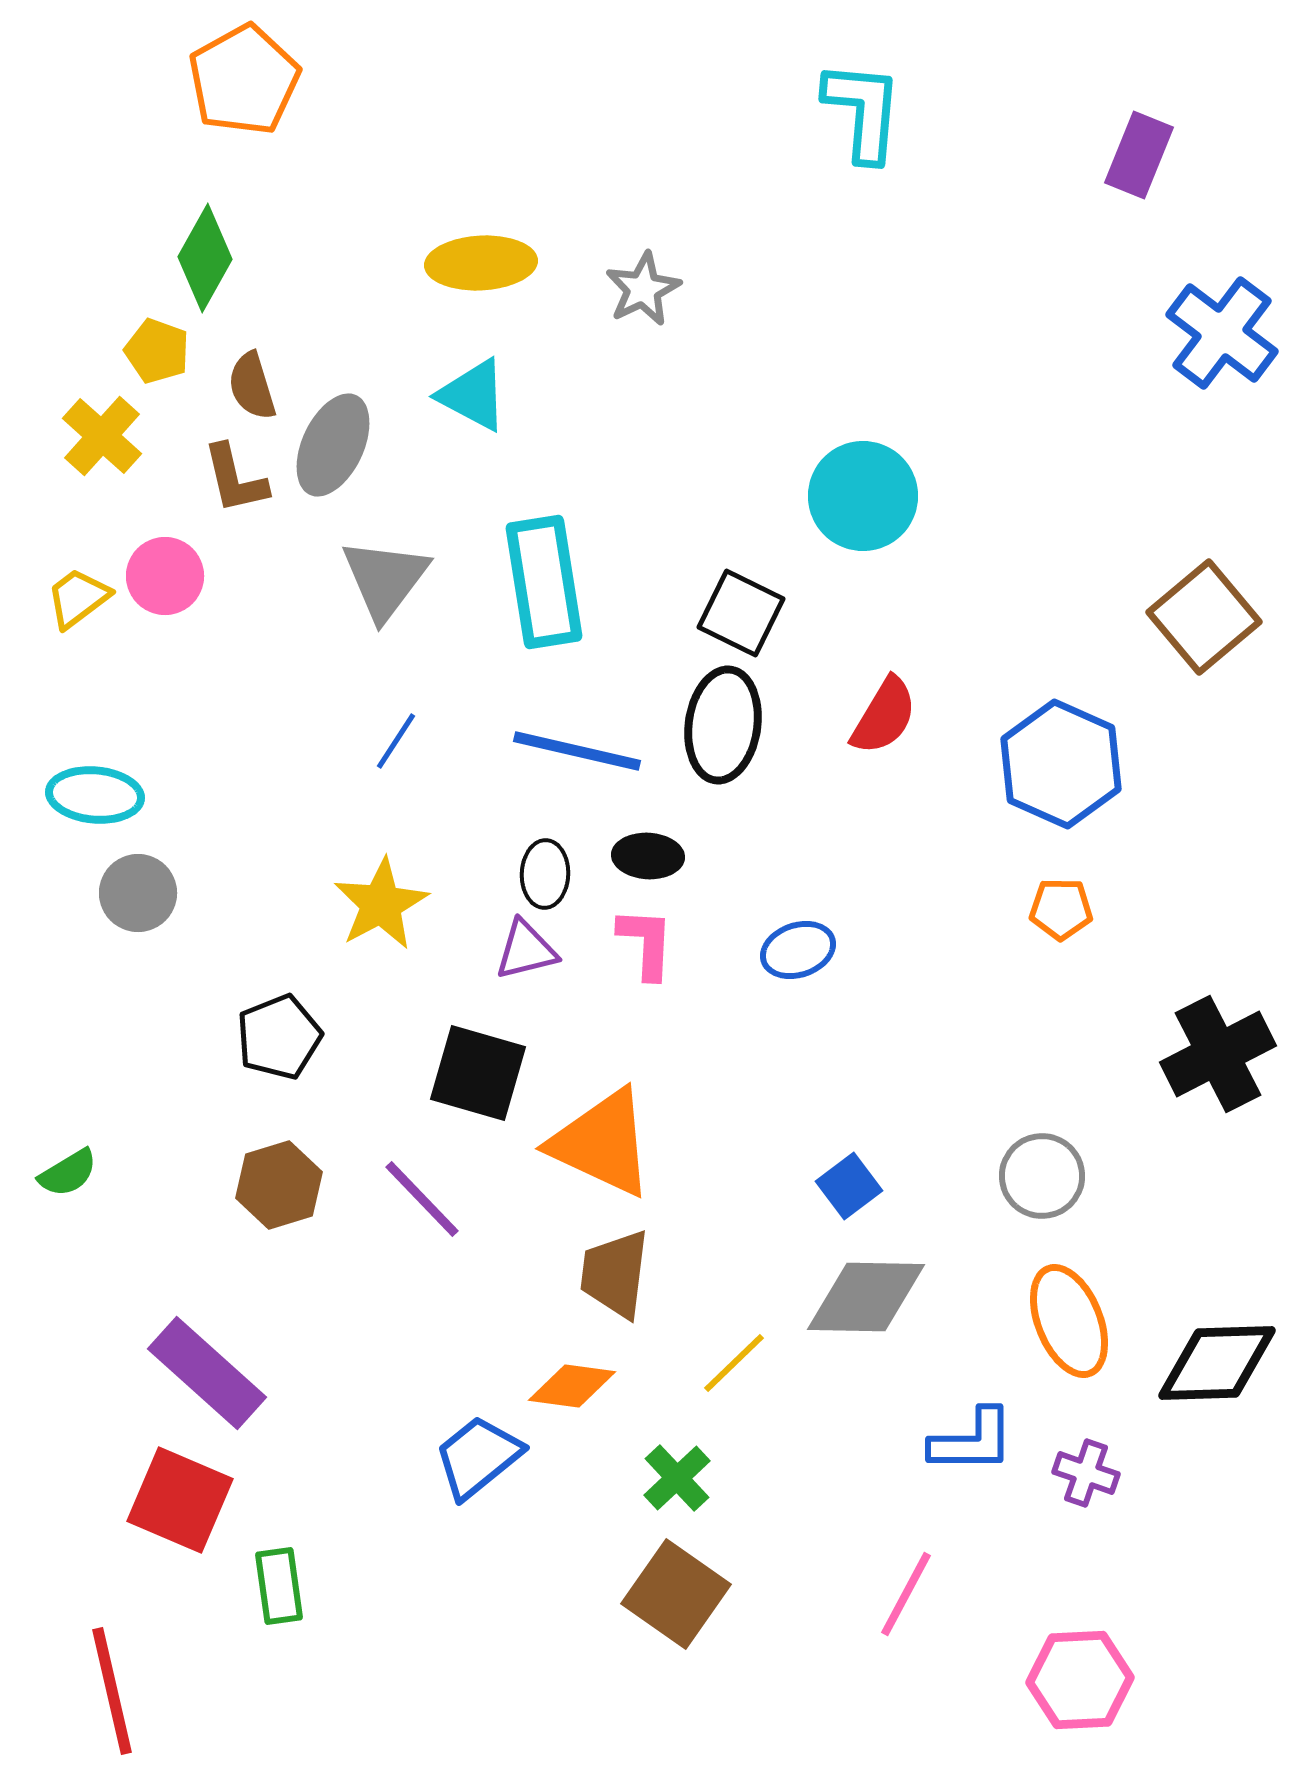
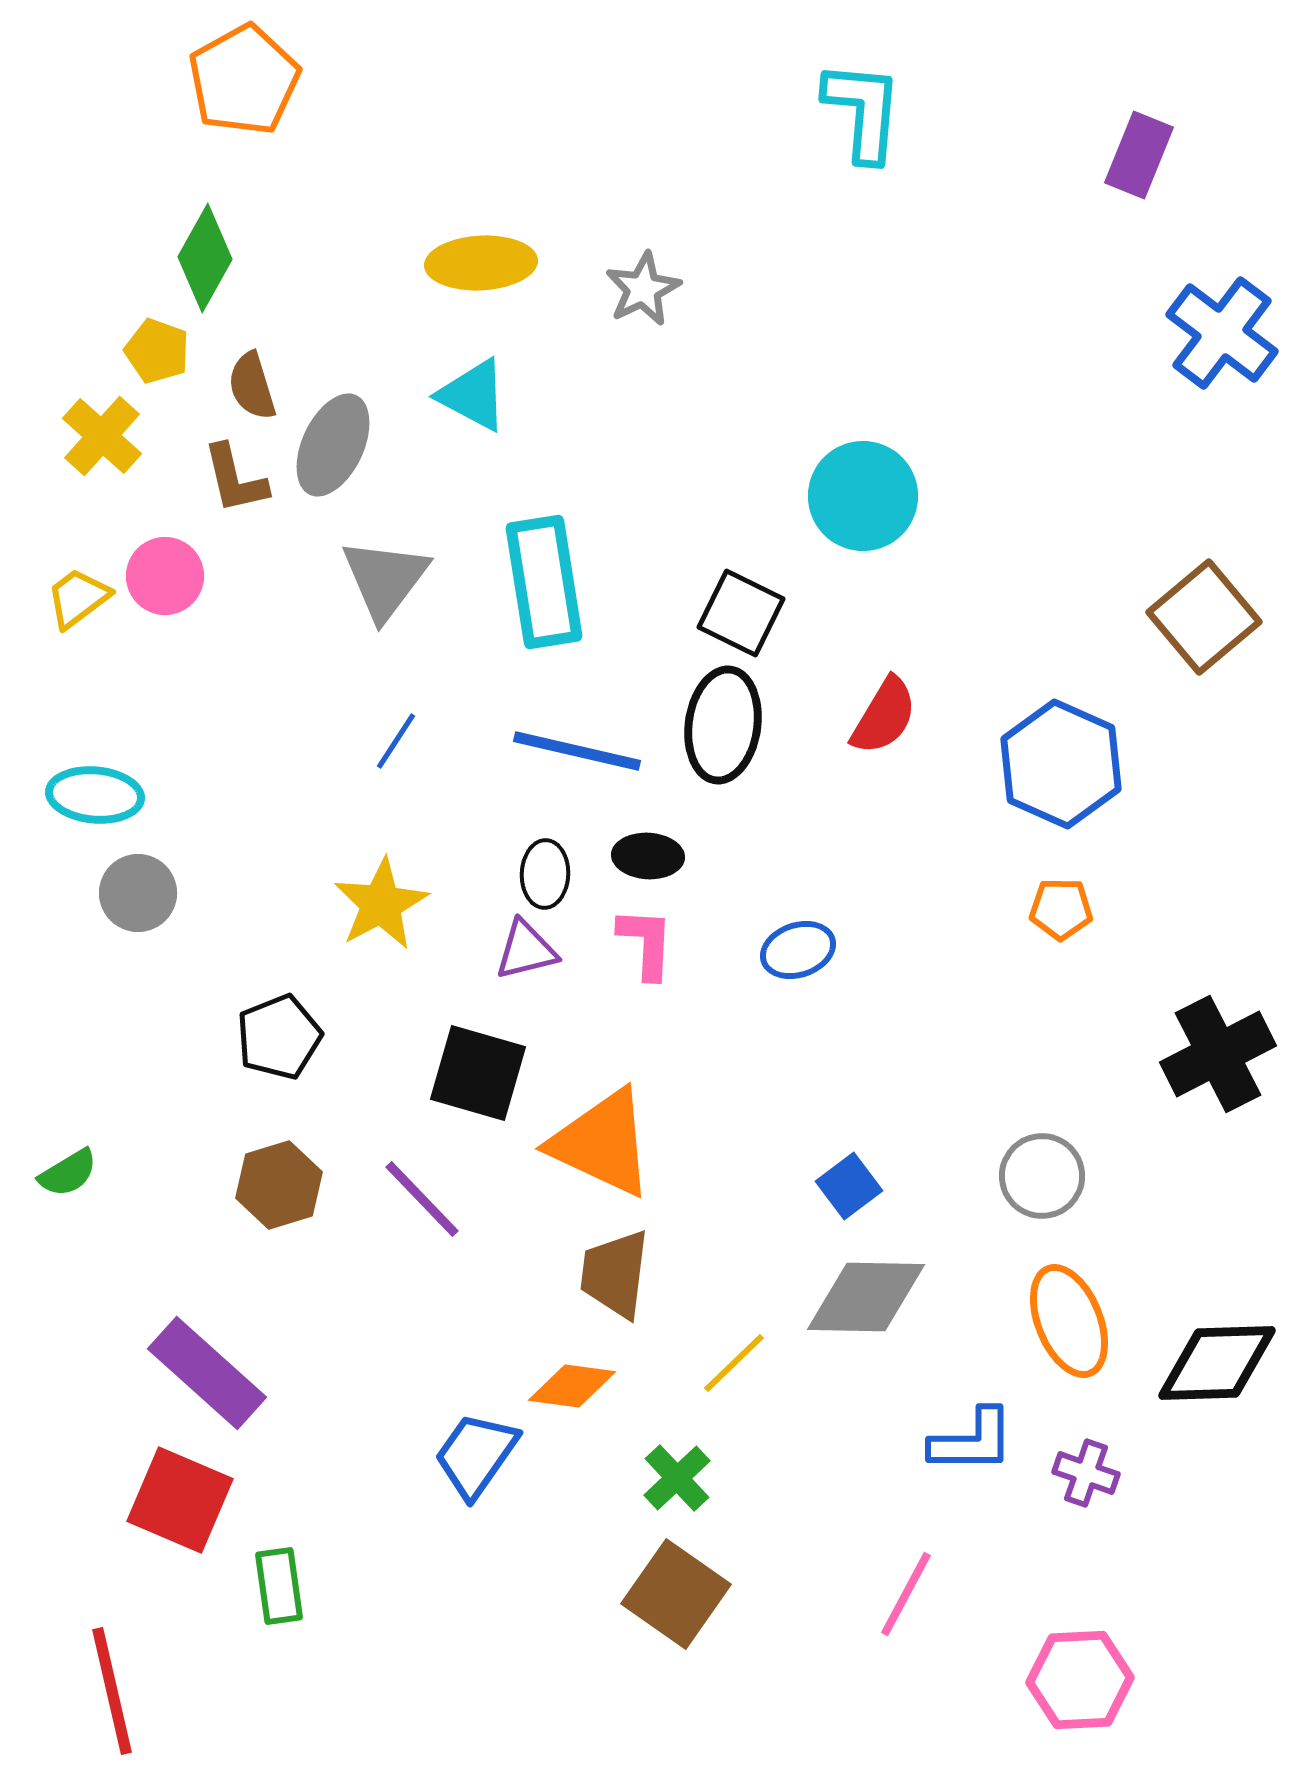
blue trapezoid at (478, 1457): moved 2 px left, 2 px up; rotated 16 degrees counterclockwise
